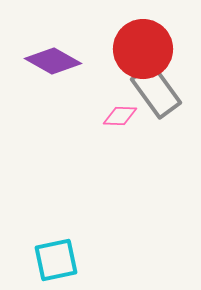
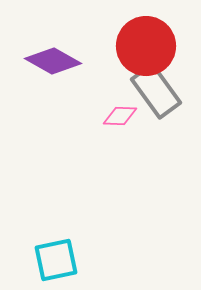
red circle: moved 3 px right, 3 px up
